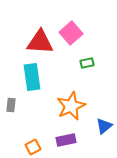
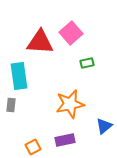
cyan rectangle: moved 13 px left, 1 px up
orange star: moved 1 px left, 2 px up; rotated 12 degrees clockwise
purple rectangle: moved 1 px left
